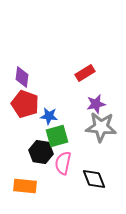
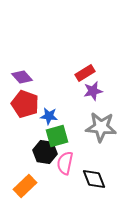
purple diamond: rotated 50 degrees counterclockwise
purple star: moved 3 px left, 13 px up
black hexagon: moved 4 px right
pink semicircle: moved 2 px right
orange rectangle: rotated 50 degrees counterclockwise
